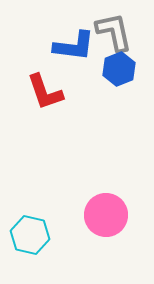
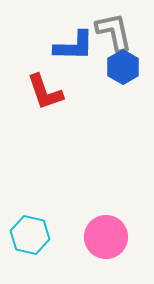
blue L-shape: rotated 6 degrees counterclockwise
blue hexagon: moved 4 px right, 2 px up; rotated 8 degrees counterclockwise
pink circle: moved 22 px down
